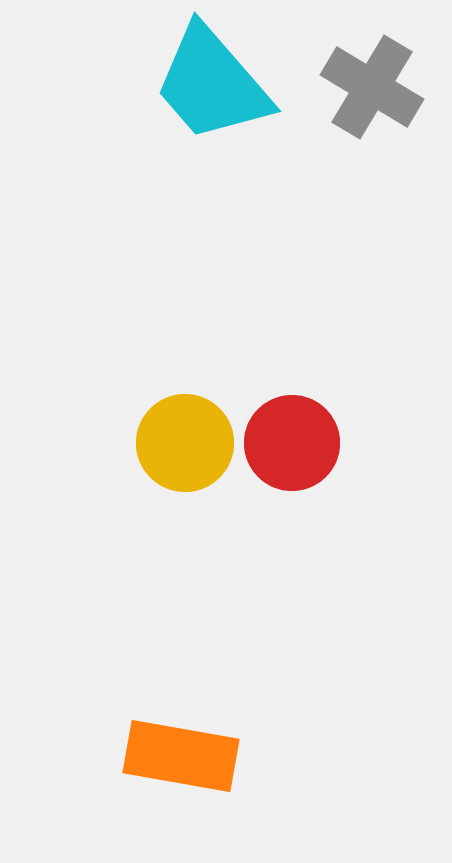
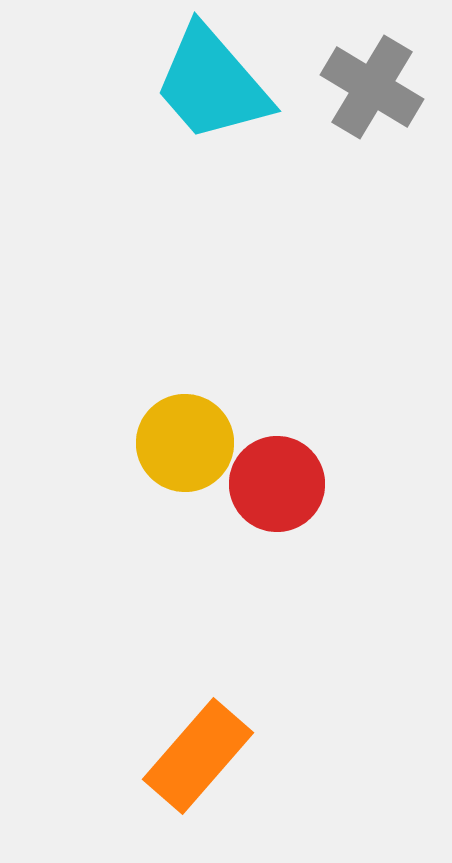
red circle: moved 15 px left, 41 px down
orange rectangle: moved 17 px right; rotated 59 degrees counterclockwise
